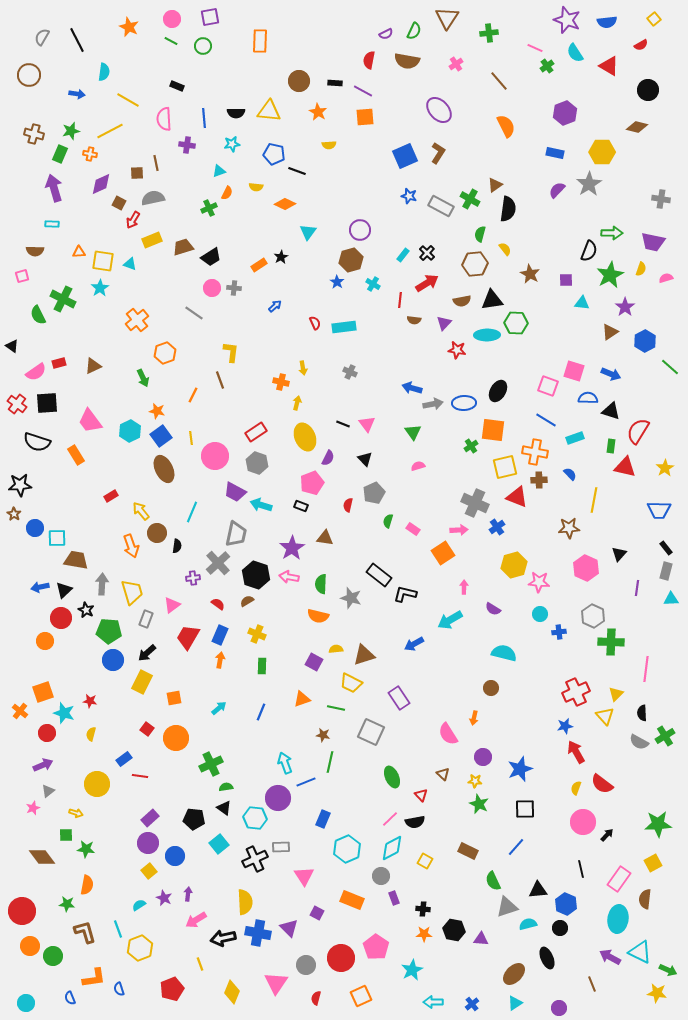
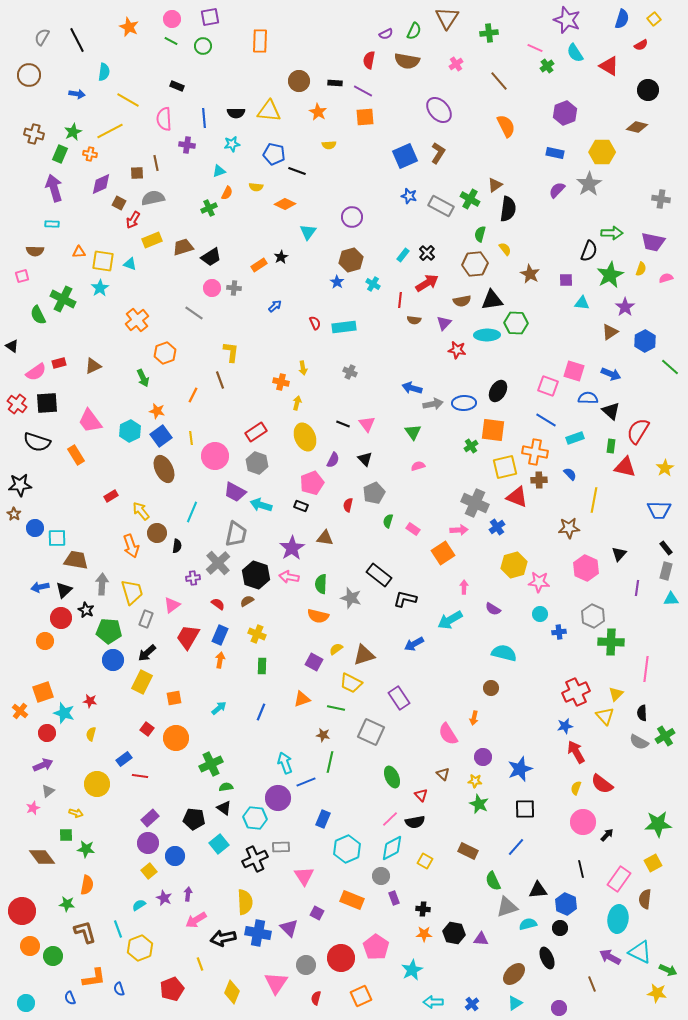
blue semicircle at (607, 22): moved 15 px right, 3 px up; rotated 66 degrees counterclockwise
green star at (71, 131): moved 2 px right, 1 px down; rotated 12 degrees counterclockwise
purple circle at (360, 230): moved 8 px left, 13 px up
black triangle at (611, 411): rotated 24 degrees clockwise
purple semicircle at (328, 458): moved 5 px right, 2 px down
black L-shape at (405, 594): moved 5 px down
yellow semicircle at (336, 649): rotated 32 degrees counterclockwise
black hexagon at (454, 930): moved 3 px down
